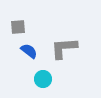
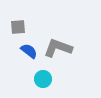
gray L-shape: moved 6 px left; rotated 24 degrees clockwise
